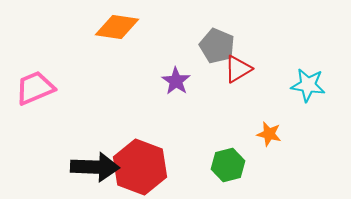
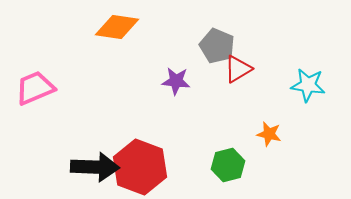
purple star: rotated 28 degrees counterclockwise
